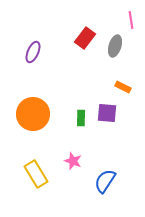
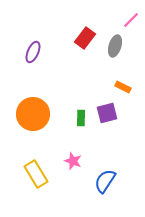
pink line: rotated 54 degrees clockwise
purple square: rotated 20 degrees counterclockwise
